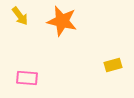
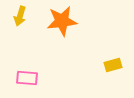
yellow arrow: rotated 54 degrees clockwise
orange star: rotated 20 degrees counterclockwise
